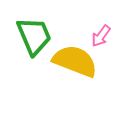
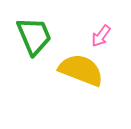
yellow semicircle: moved 6 px right, 9 px down
